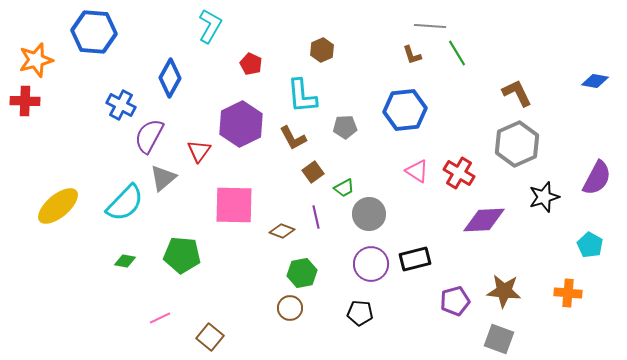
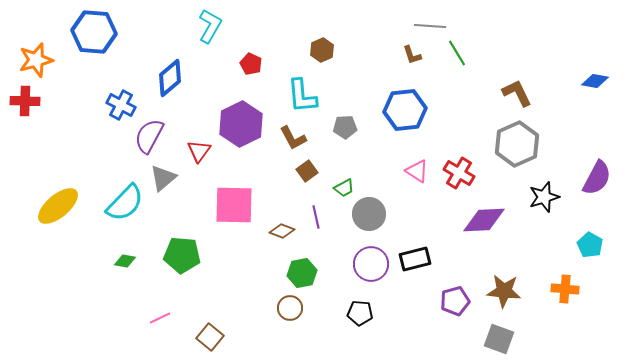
blue diamond at (170, 78): rotated 21 degrees clockwise
brown square at (313, 172): moved 6 px left, 1 px up
orange cross at (568, 293): moved 3 px left, 4 px up
